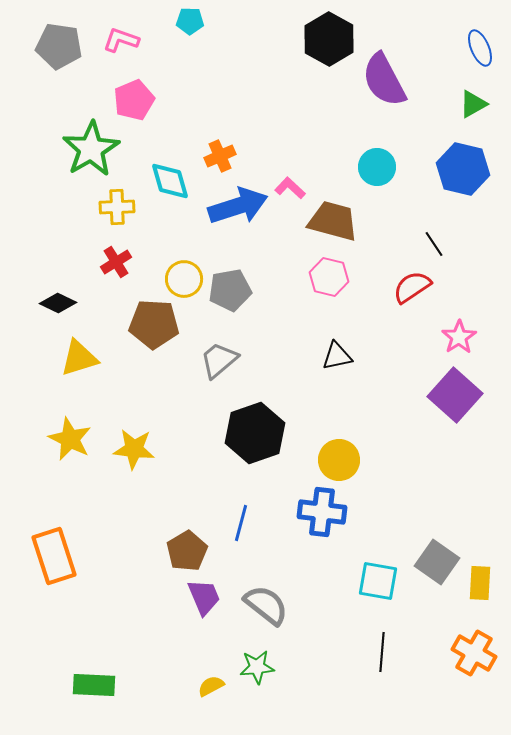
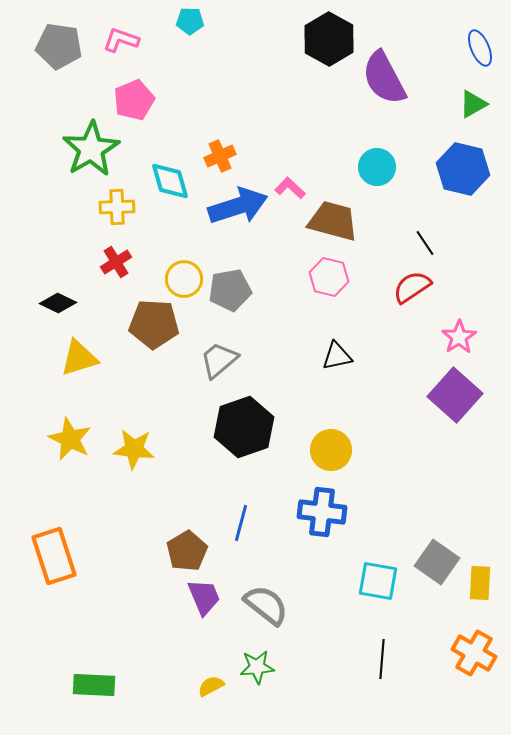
purple semicircle at (384, 80): moved 2 px up
black line at (434, 244): moved 9 px left, 1 px up
black hexagon at (255, 433): moved 11 px left, 6 px up
yellow circle at (339, 460): moved 8 px left, 10 px up
black line at (382, 652): moved 7 px down
